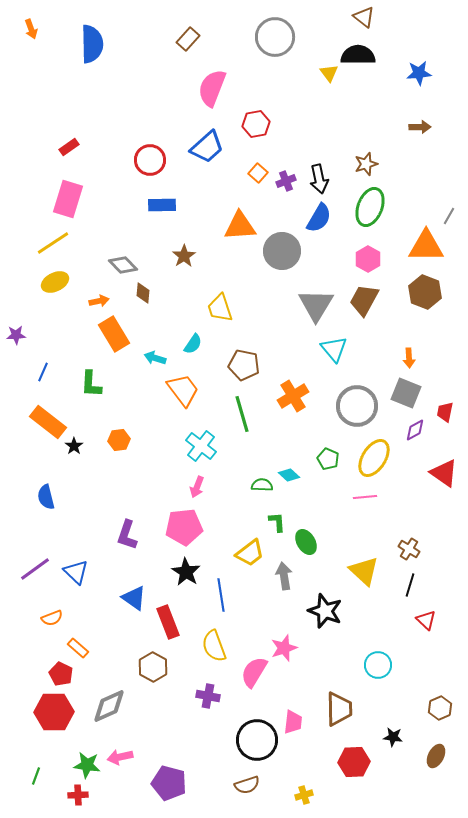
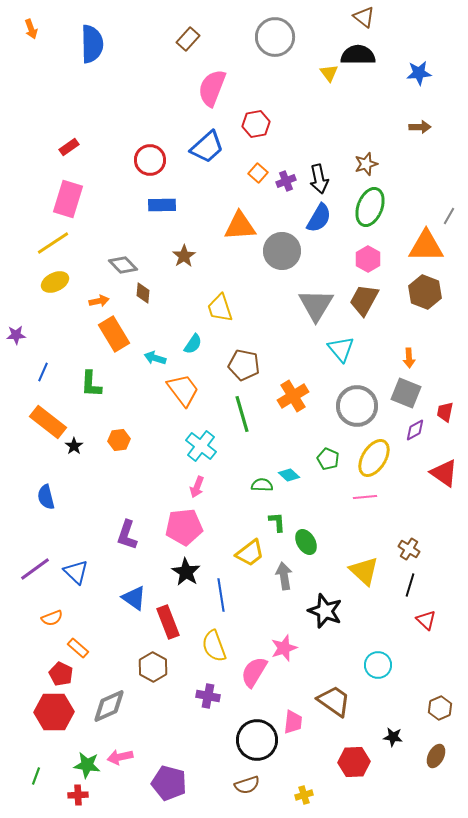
cyan triangle at (334, 349): moved 7 px right
brown trapezoid at (339, 709): moved 5 px left, 8 px up; rotated 54 degrees counterclockwise
